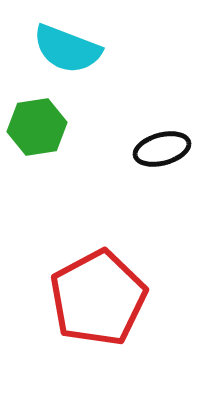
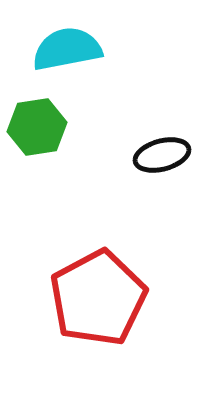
cyan semicircle: rotated 148 degrees clockwise
black ellipse: moved 6 px down
